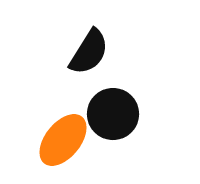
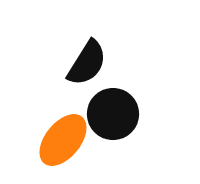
black semicircle: moved 2 px left, 11 px down
